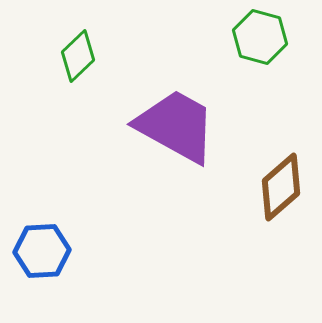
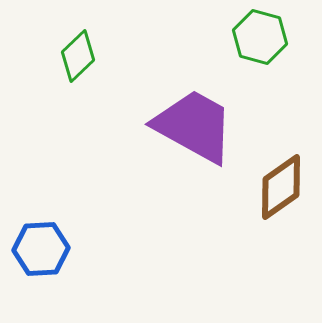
purple trapezoid: moved 18 px right
brown diamond: rotated 6 degrees clockwise
blue hexagon: moved 1 px left, 2 px up
